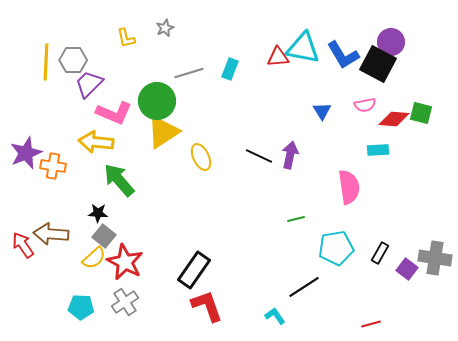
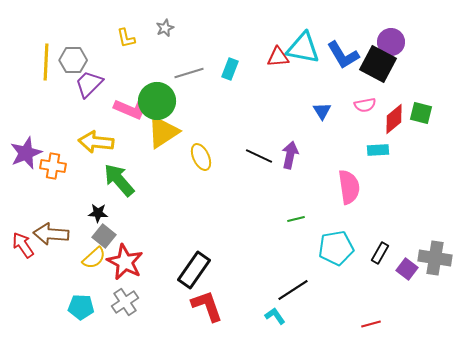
pink L-shape at (114, 113): moved 18 px right, 5 px up
red diamond at (394, 119): rotated 44 degrees counterclockwise
black line at (304, 287): moved 11 px left, 3 px down
